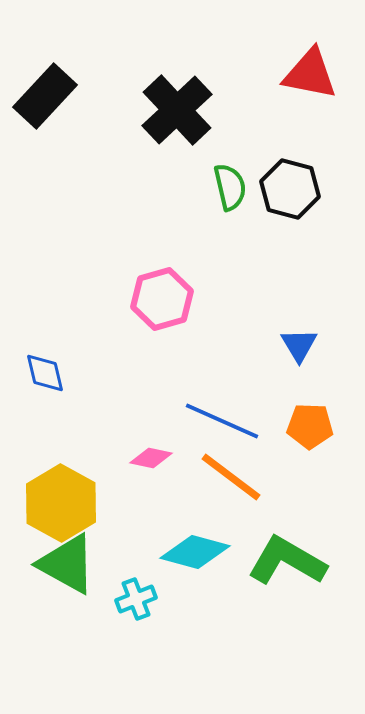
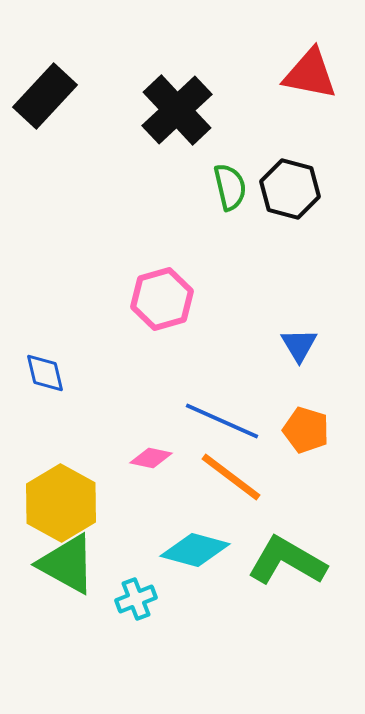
orange pentagon: moved 4 px left, 4 px down; rotated 15 degrees clockwise
cyan diamond: moved 2 px up
